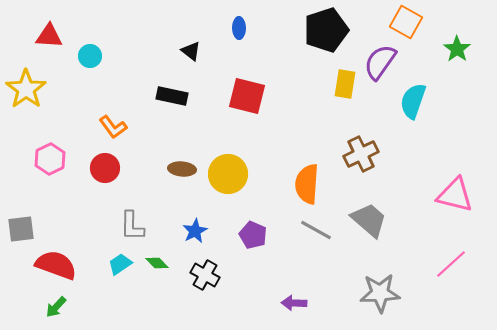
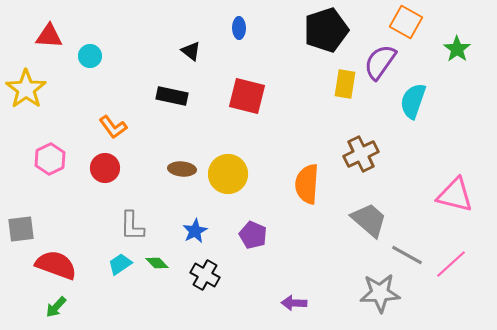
gray line: moved 91 px right, 25 px down
